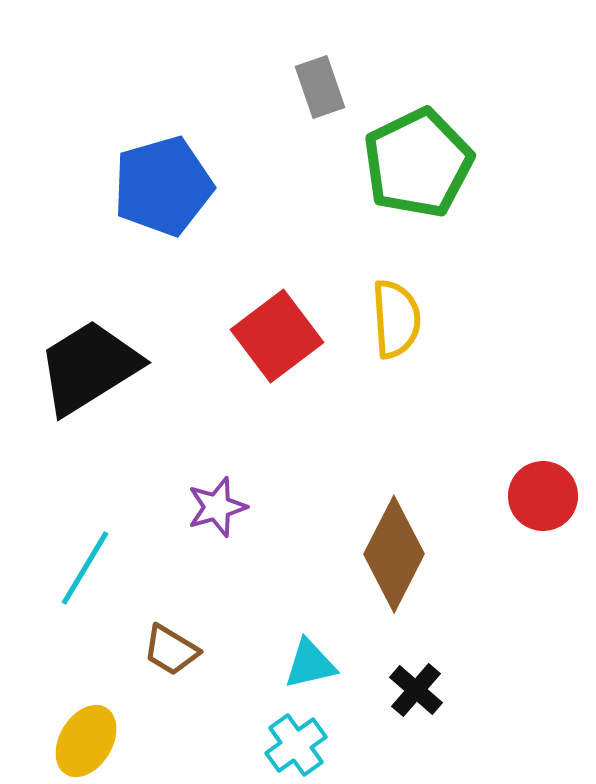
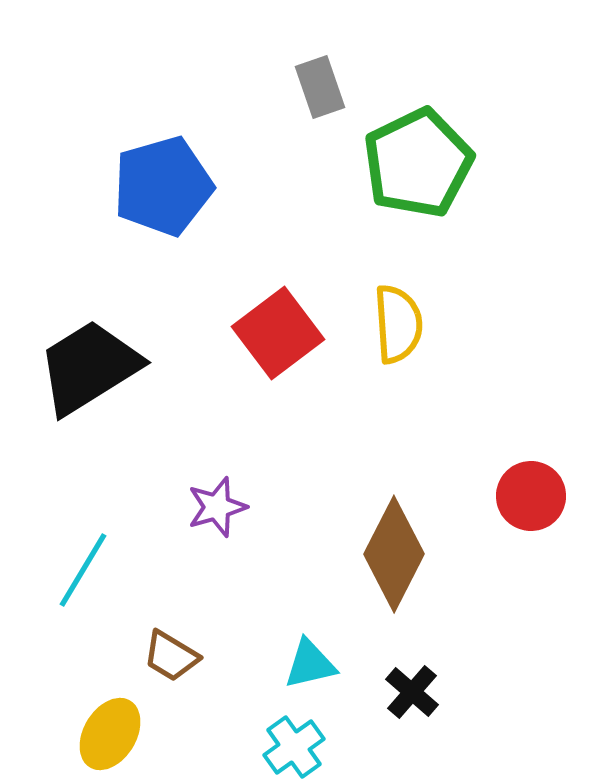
yellow semicircle: moved 2 px right, 5 px down
red square: moved 1 px right, 3 px up
red circle: moved 12 px left
cyan line: moved 2 px left, 2 px down
brown trapezoid: moved 6 px down
black cross: moved 4 px left, 2 px down
yellow ellipse: moved 24 px right, 7 px up
cyan cross: moved 2 px left, 2 px down
